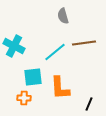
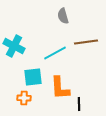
brown line: moved 2 px right, 1 px up
cyan line: moved 1 px down; rotated 10 degrees clockwise
black line: moved 10 px left; rotated 24 degrees counterclockwise
